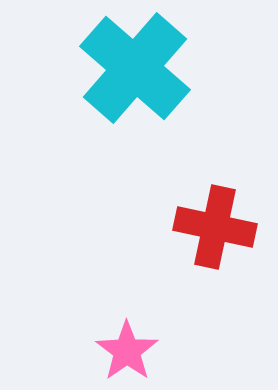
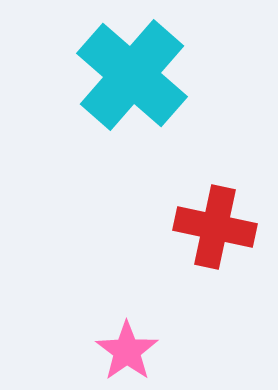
cyan cross: moved 3 px left, 7 px down
